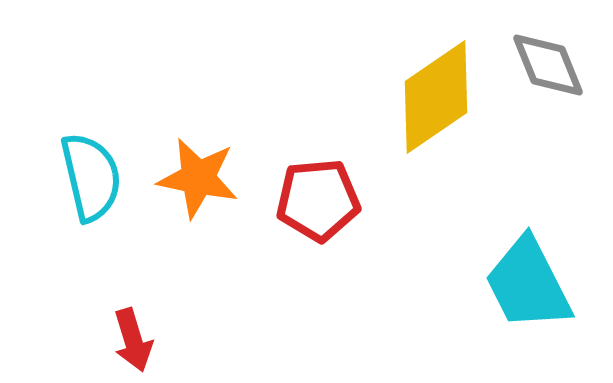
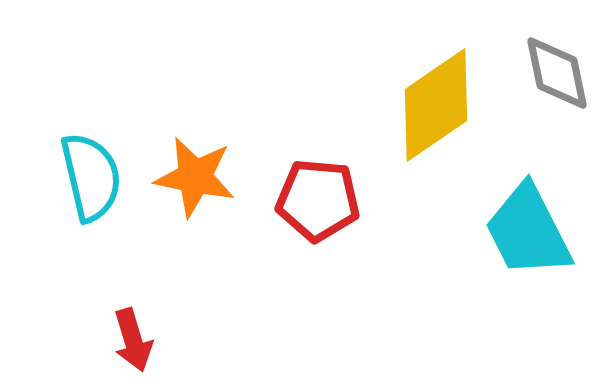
gray diamond: moved 9 px right, 8 px down; rotated 10 degrees clockwise
yellow diamond: moved 8 px down
orange star: moved 3 px left, 1 px up
red pentagon: rotated 10 degrees clockwise
cyan trapezoid: moved 53 px up
